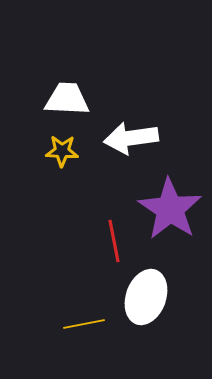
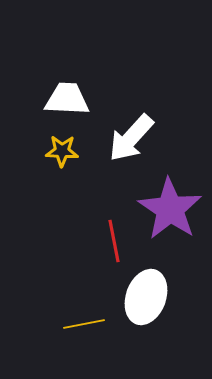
white arrow: rotated 40 degrees counterclockwise
